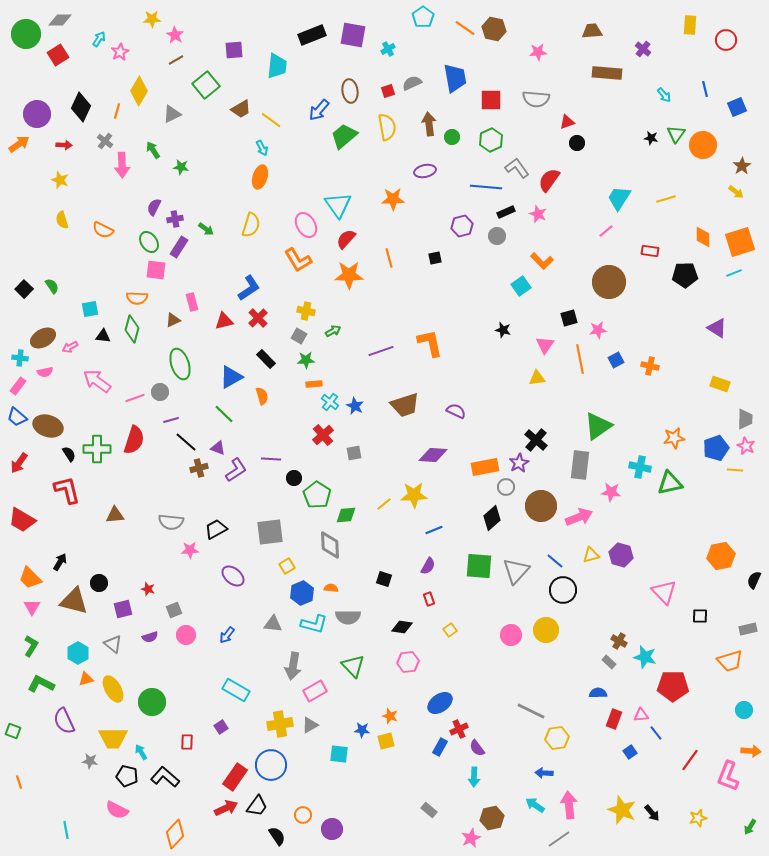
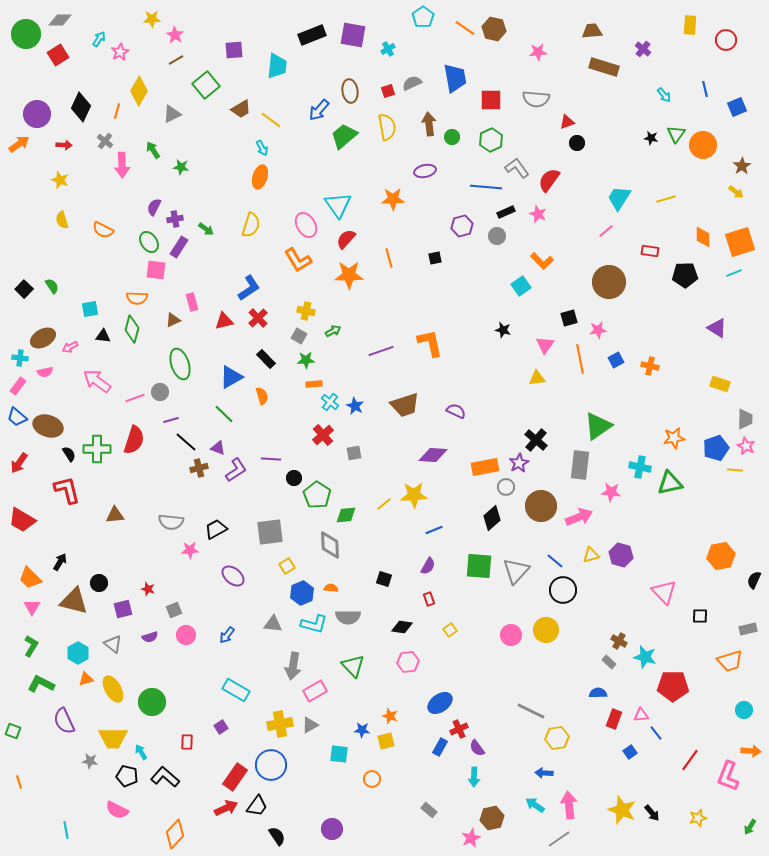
brown rectangle at (607, 73): moved 3 px left, 6 px up; rotated 12 degrees clockwise
orange circle at (303, 815): moved 69 px right, 36 px up
